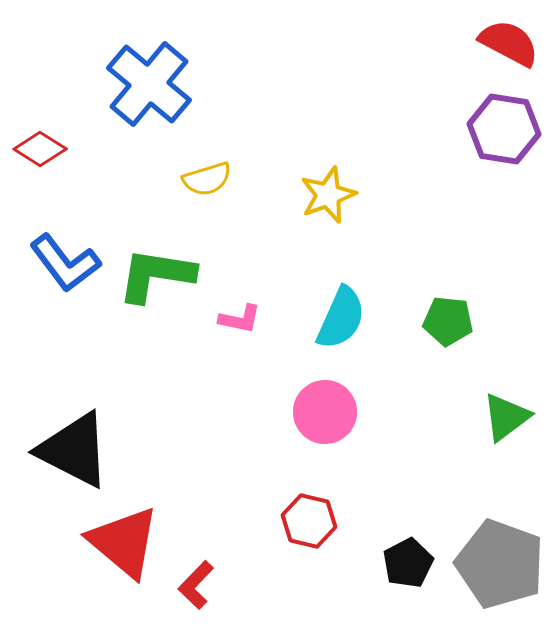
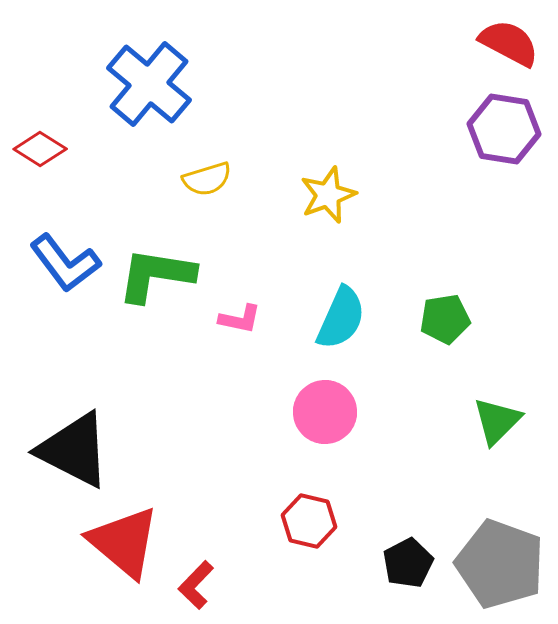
green pentagon: moved 3 px left, 2 px up; rotated 15 degrees counterclockwise
green triangle: moved 9 px left, 4 px down; rotated 8 degrees counterclockwise
